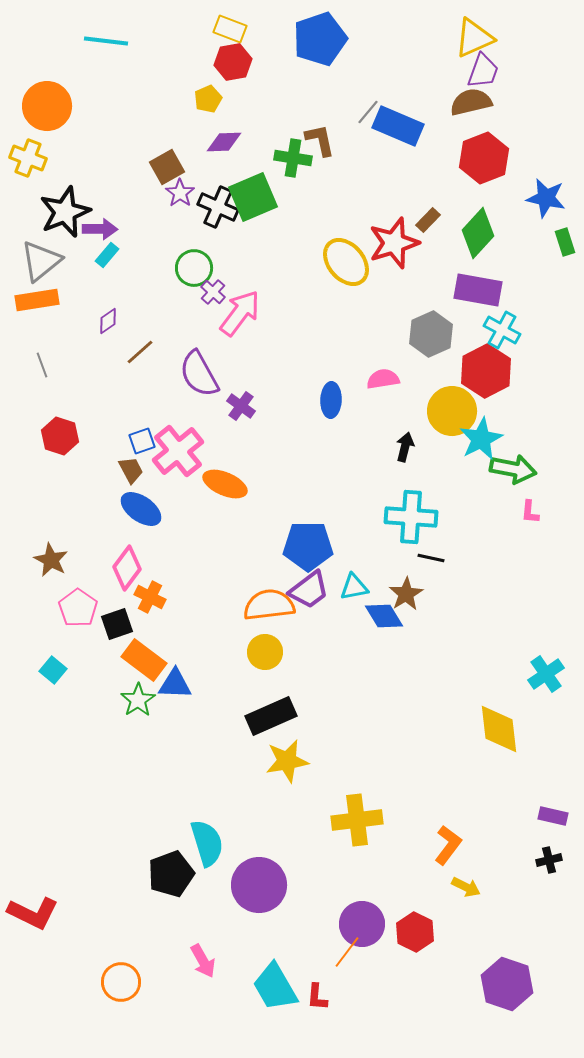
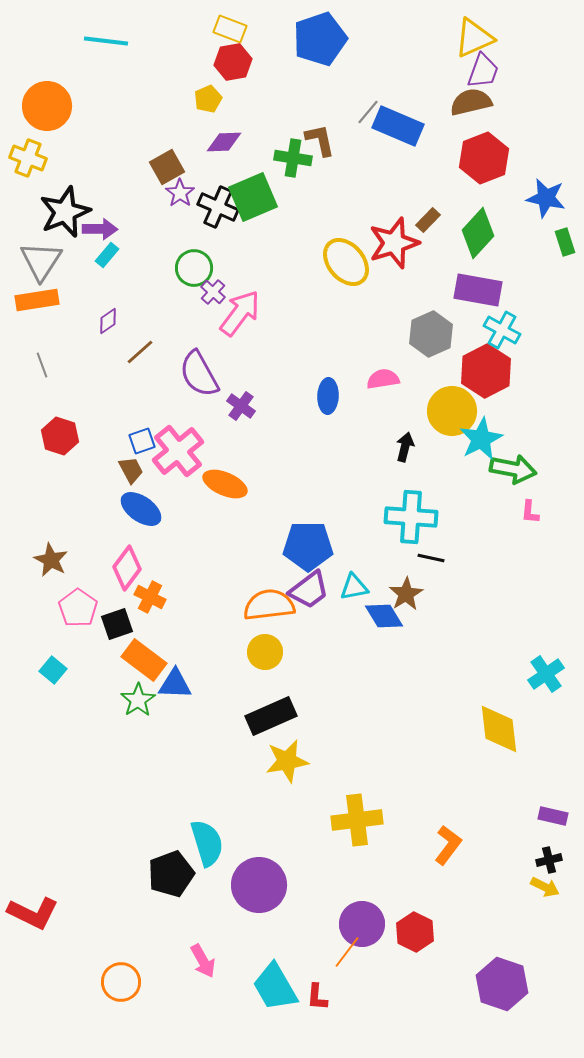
gray triangle at (41, 261): rotated 18 degrees counterclockwise
blue ellipse at (331, 400): moved 3 px left, 4 px up
yellow arrow at (466, 887): moved 79 px right
purple hexagon at (507, 984): moved 5 px left
